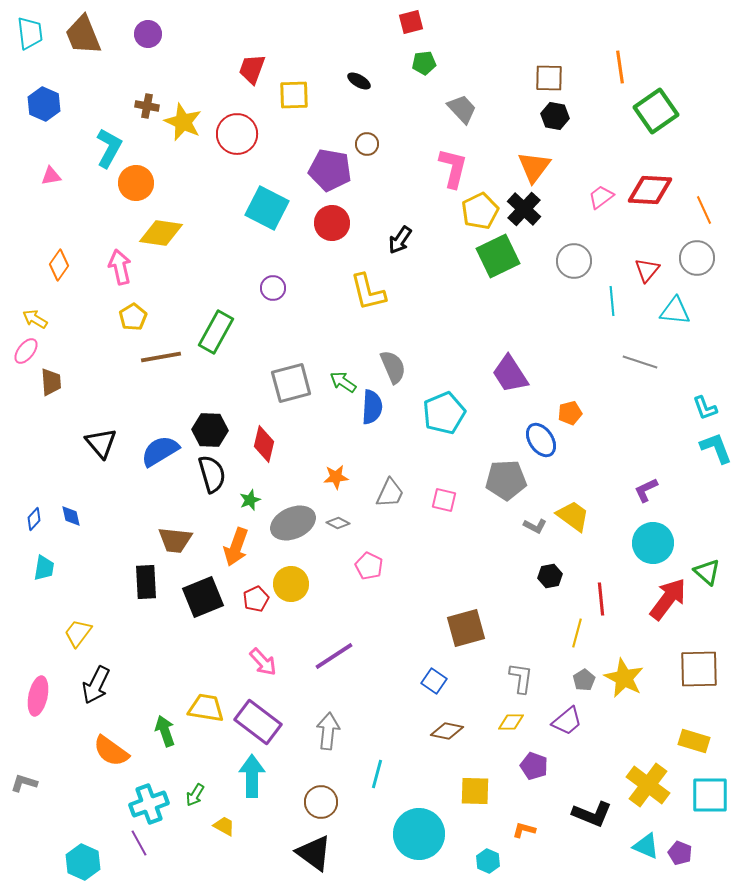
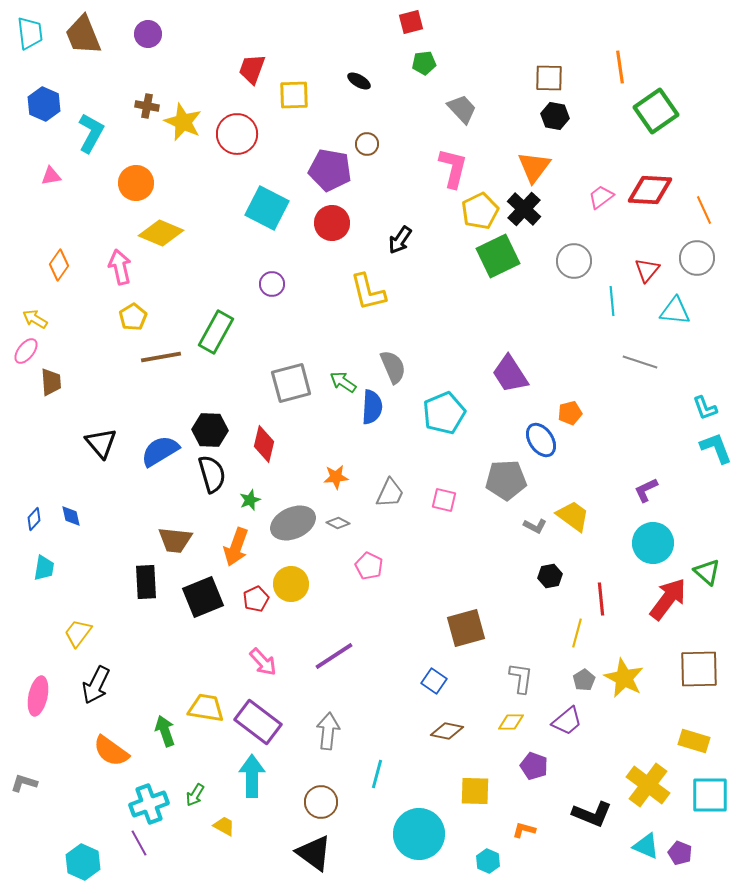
cyan L-shape at (109, 148): moved 18 px left, 15 px up
yellow diamond at (161, 233): rotated 15 degrees clockwise
purple circle at (273, 288): moved 1 px left, 4 px up
